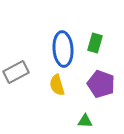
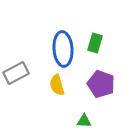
gray rectangle: moved 1 px down
green triangle: moved 1 px left
